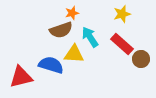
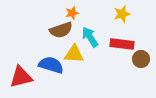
red rectangle: rotated 35 degrees counterclockwise
